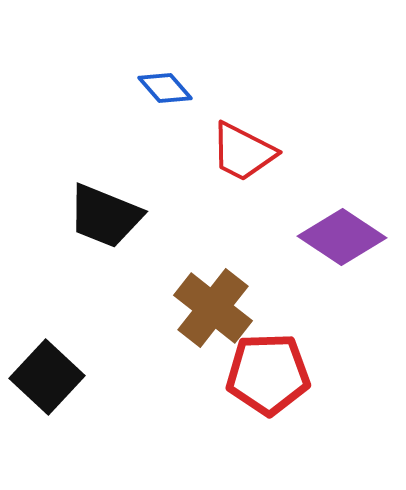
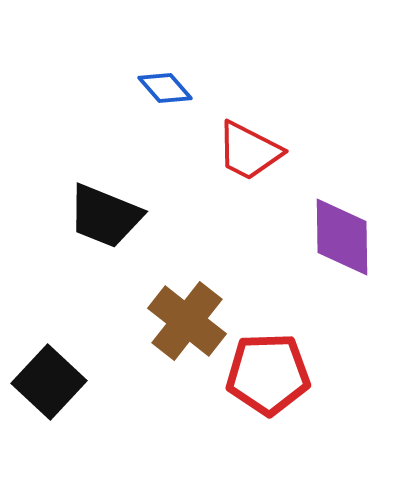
red trapezoid: moved 6 px right, 1 px up
purple diamond: rotated 56 degrees clockwise
brown cross: moved 26 px left, 13 px down
black square: moved 2 px right, 5 px down
